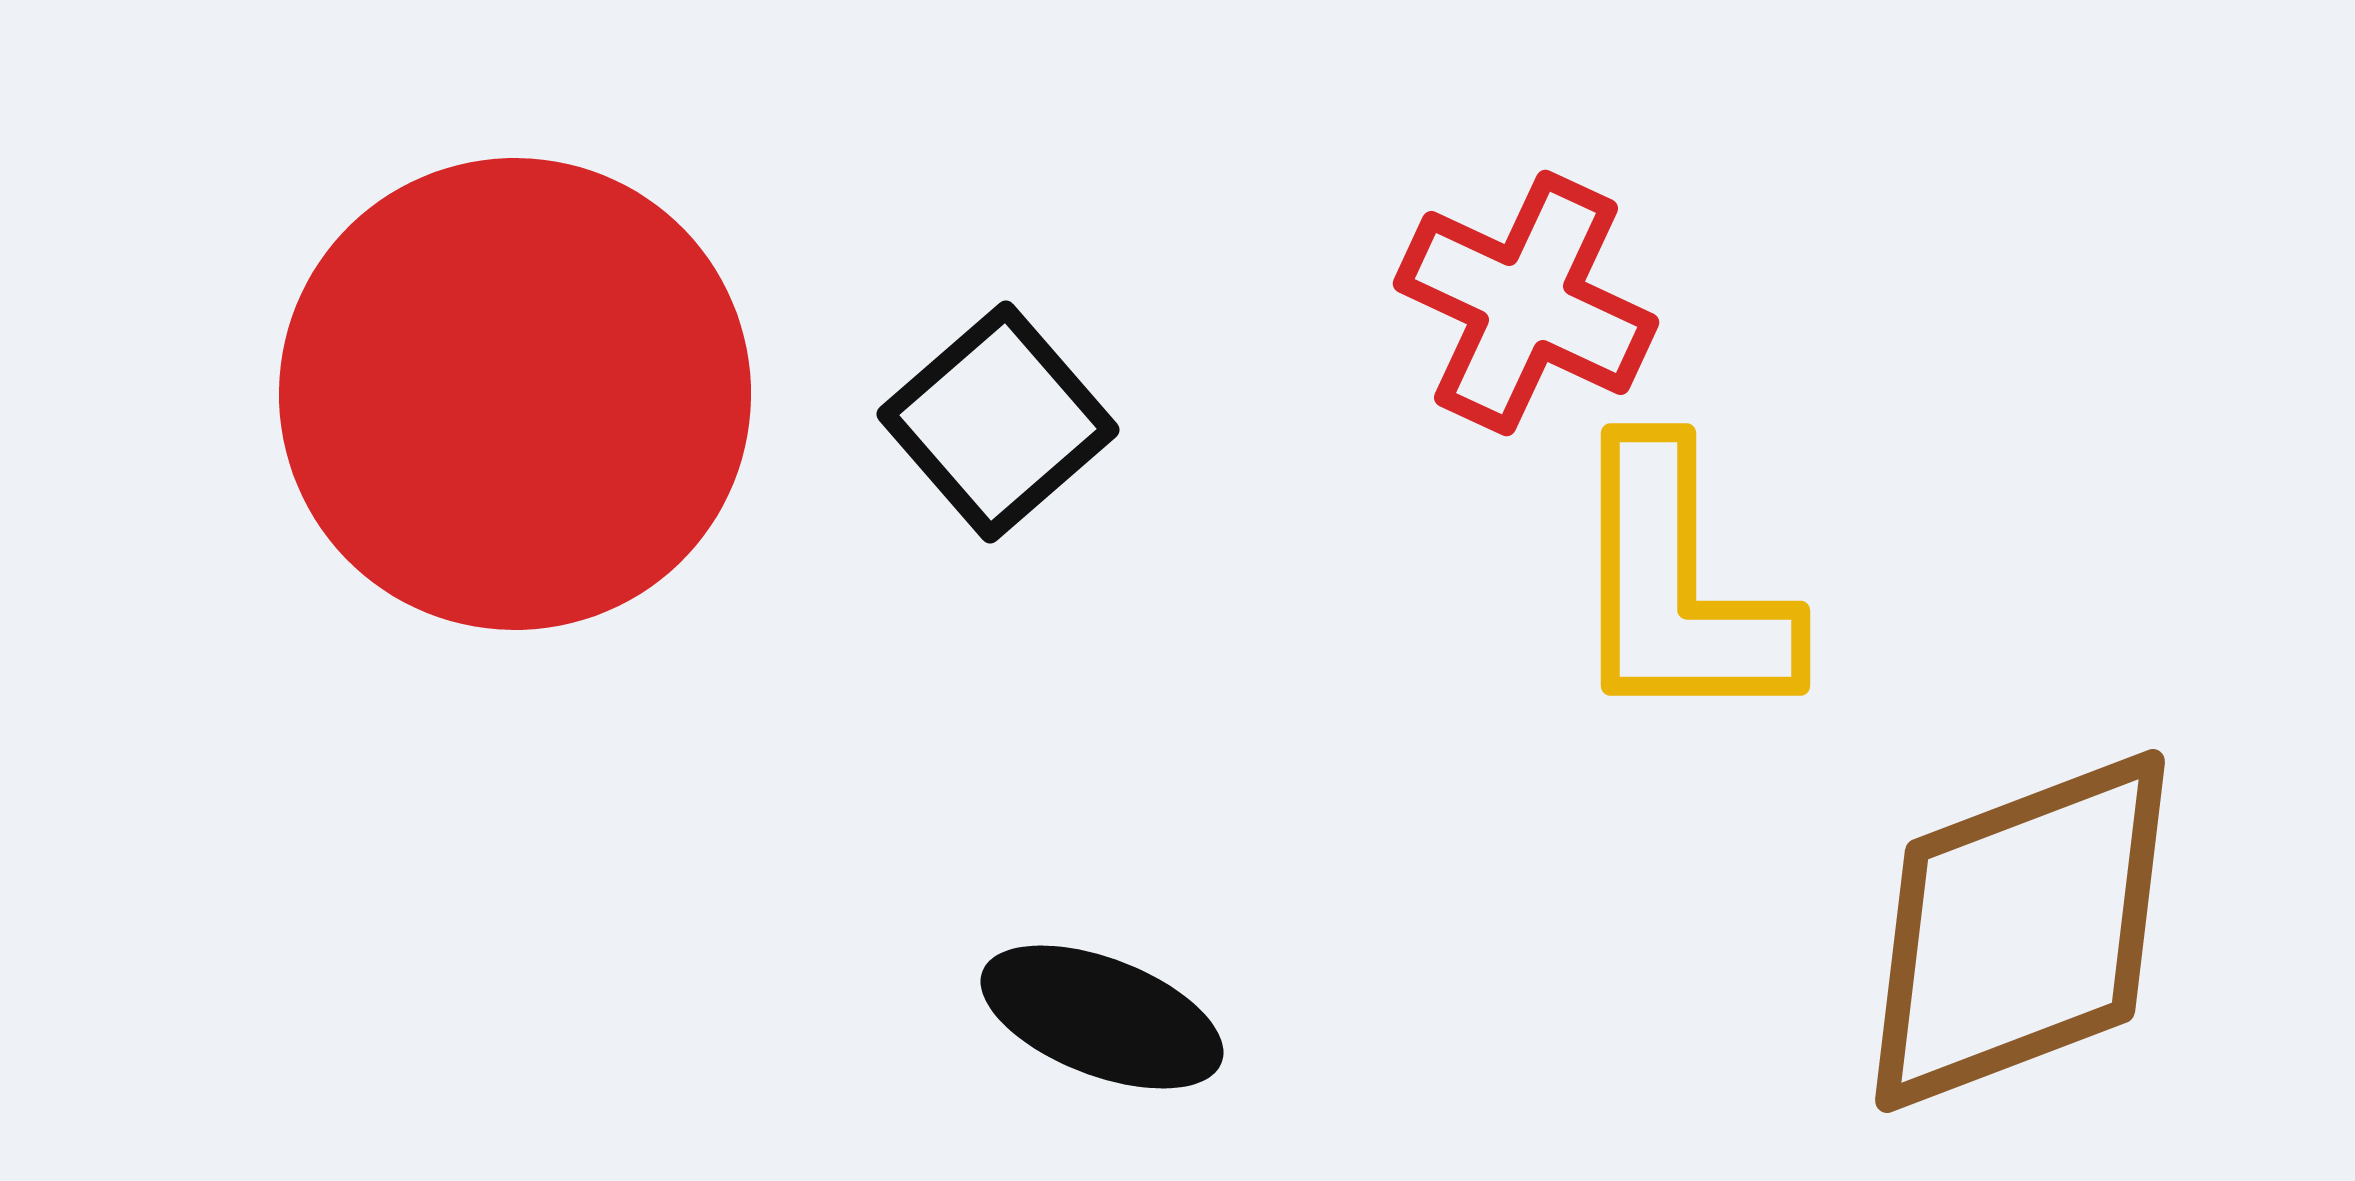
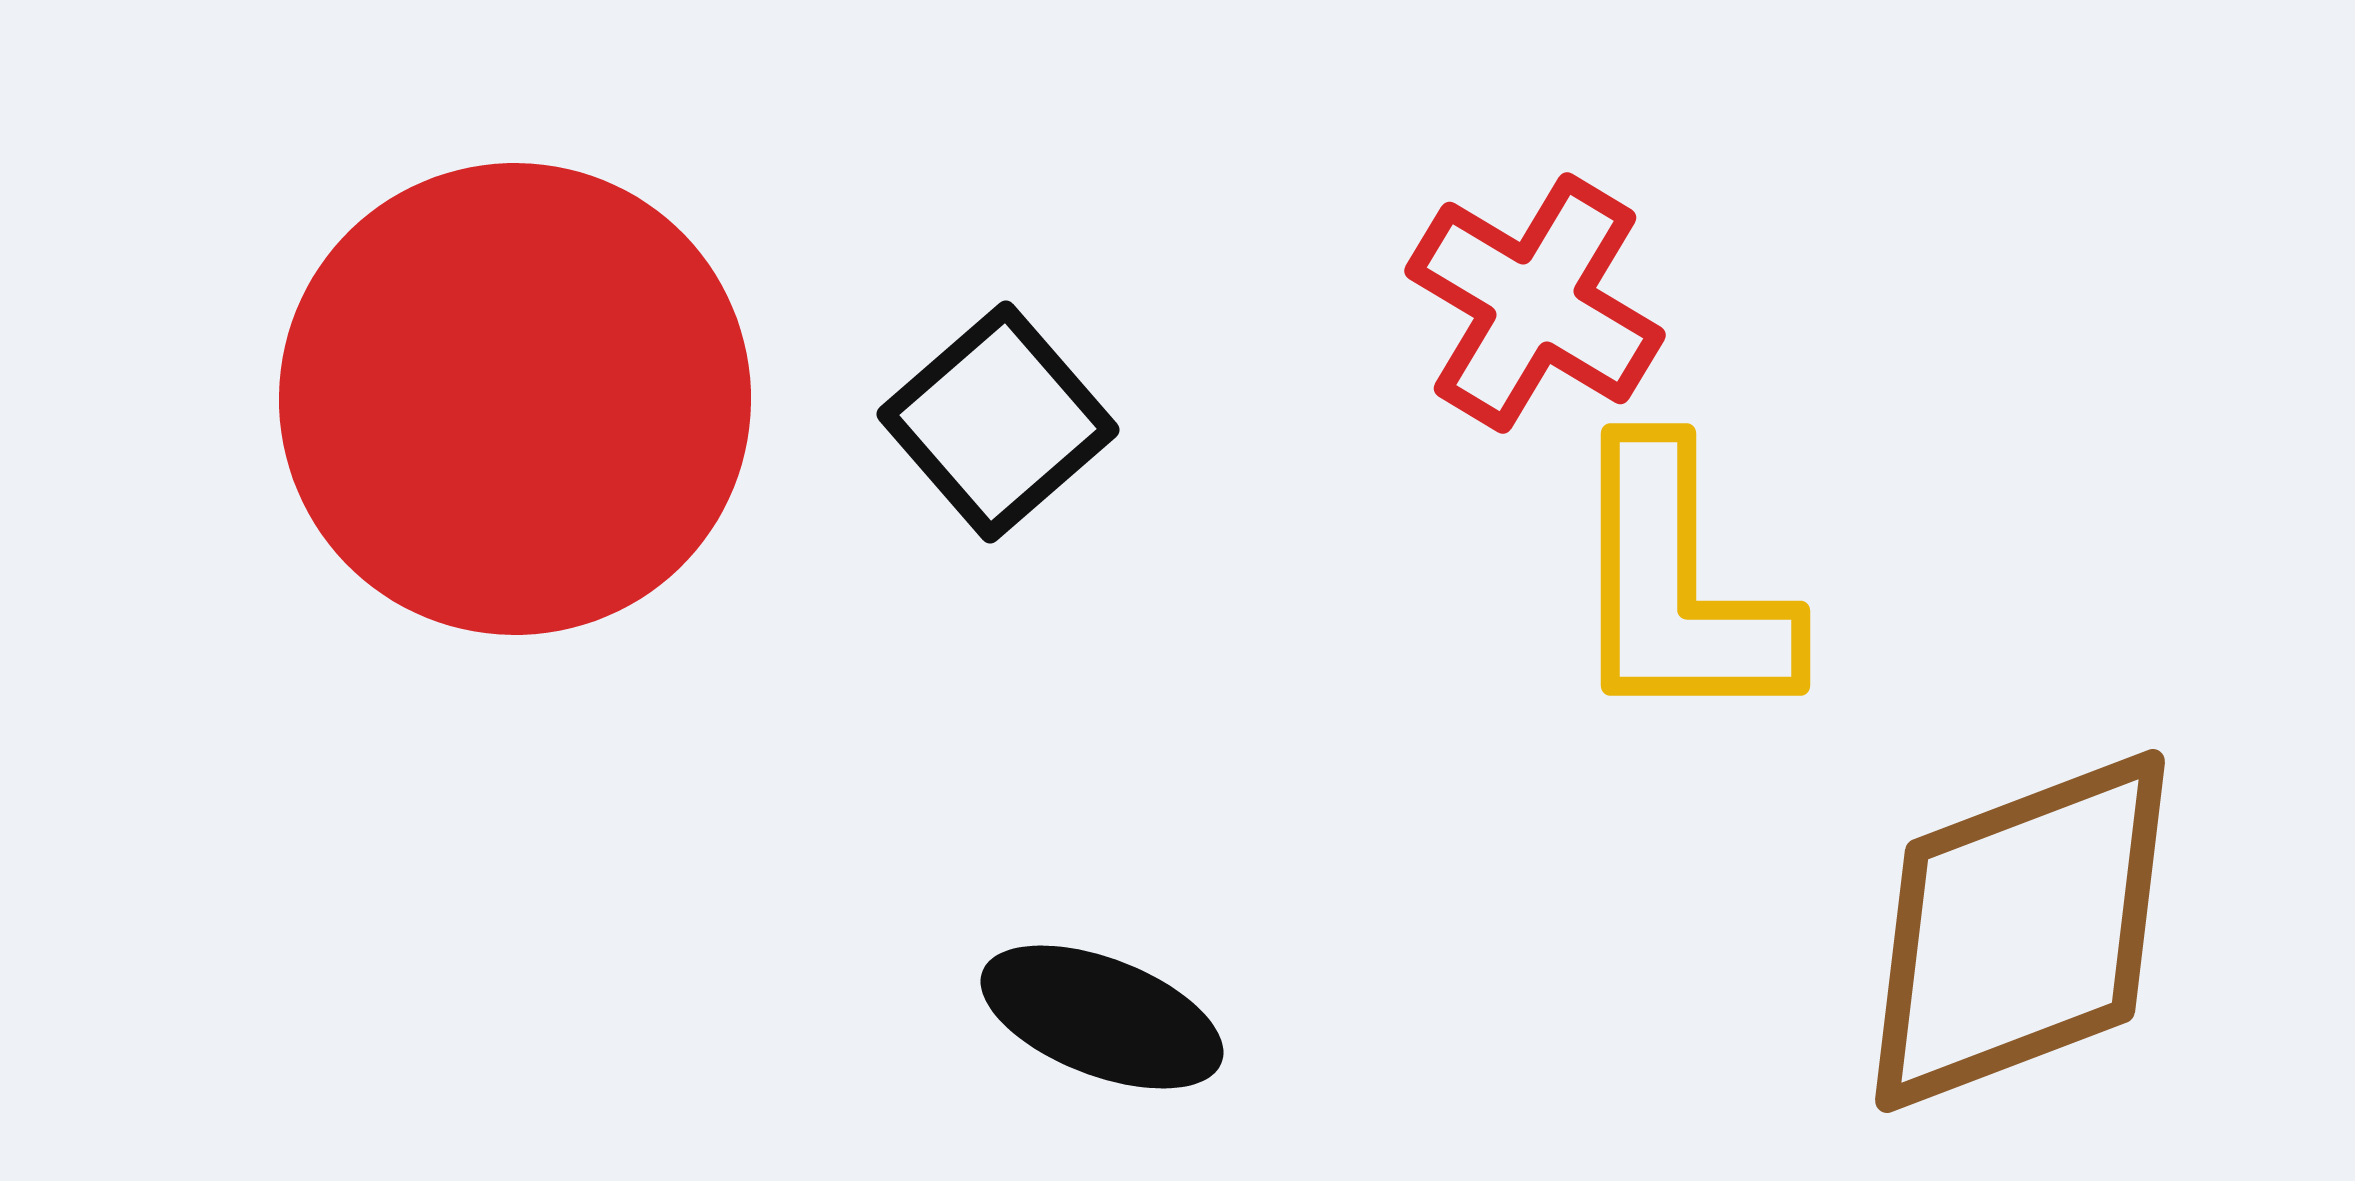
red cross: moved 9 px right; rotated 6 degrees clockwise
red circle: moved 5 px down
